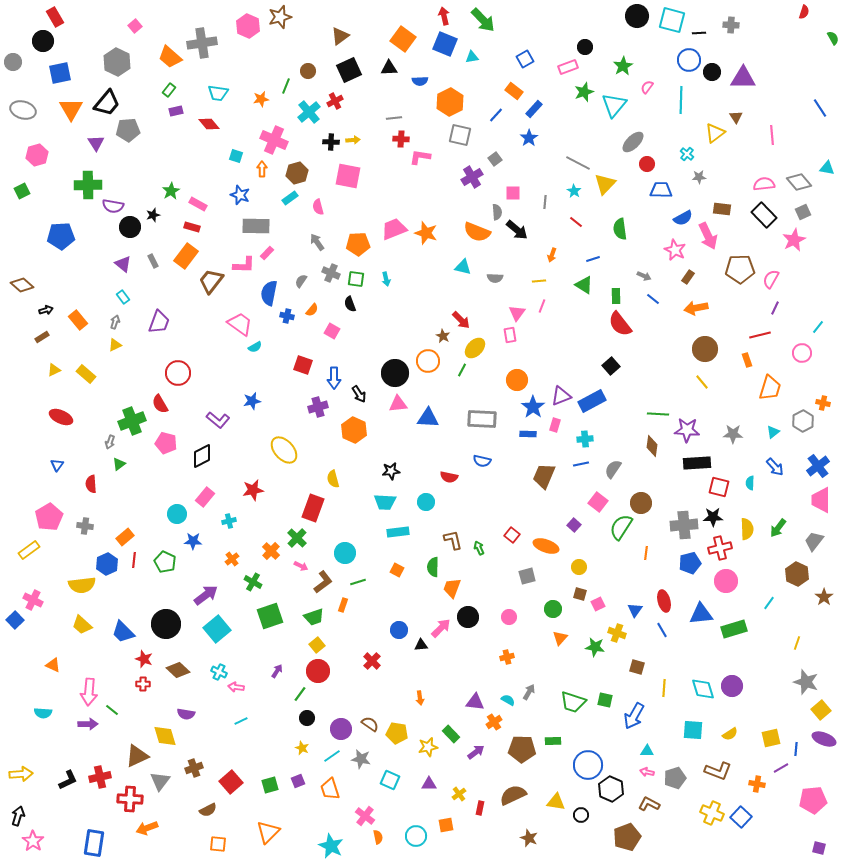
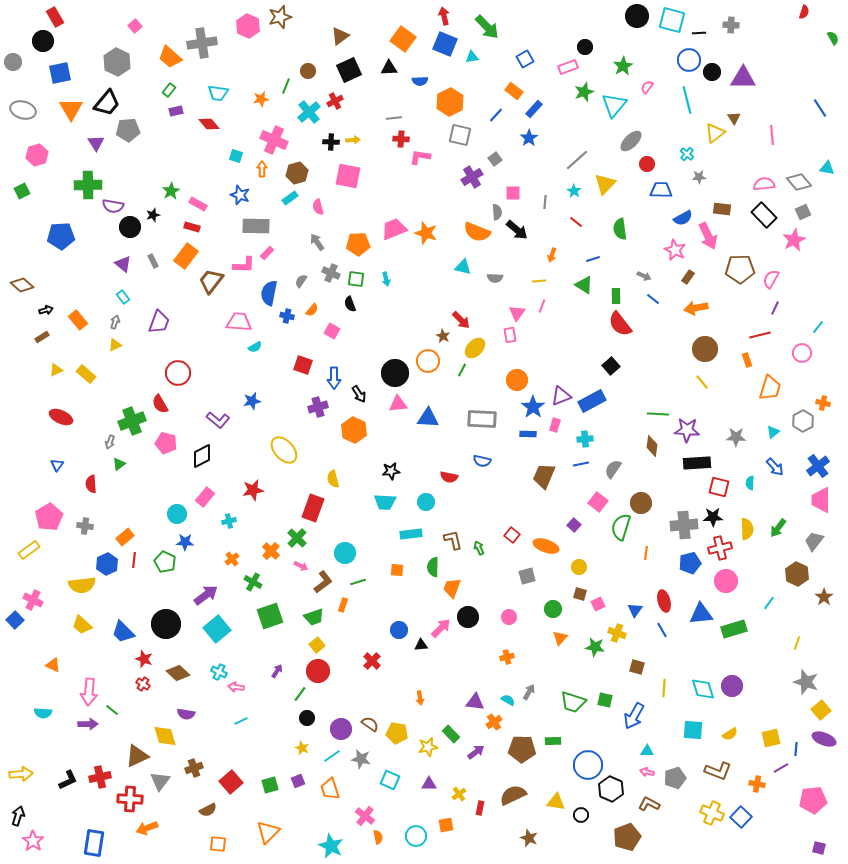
green arrow at (483, 20): moved 4 px right, 7 px down
cyan line at (681, 100): moved 6 px right; rotated 16 degrees counterclockwise
brown triangle at (736, 117): moved 2 px left, 1 px down
gray ellipse at (633, 142): moved 2 px left, 1 px up
gray line at (578, 163): moved 1 px left, 3 px up; rotated 70 degrees counterclockwise
pink trapezoid at (240, 324): moved 1 px left, 2 px up; rotated 32 degrees counterclockwise
yellow triangle at (54, 370): moved 2 px right
gray star at (733, 434): moved 3 px right, 3 px down
green semicircle at (621, 527): rotated 16 degrees counterclockwise
cyan rectangle at (398, 532): moved 13 px right, 2 px down
blue star at (193, 541): moved 8 px left, 1 px down
orange square at (397, 570): rotated 24 degrees counterclockwise
brown diamond at (178, 670): moved 3 px down
red cross at (143, 684): rotated 32 degrees clockwise
